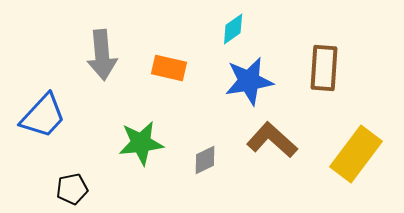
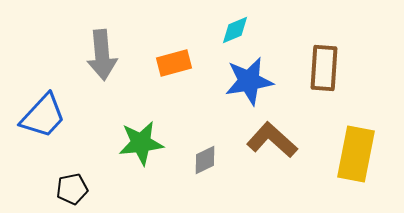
cyan diamond: moved 2 px right, 1 px down; rotated 12 degrees clockwise
orange rectangle: moved 5 px right, 5 px up; rotated 28 degrees counterclockwise
yellow rectangle: rotated 26 degrees counterclockwise
